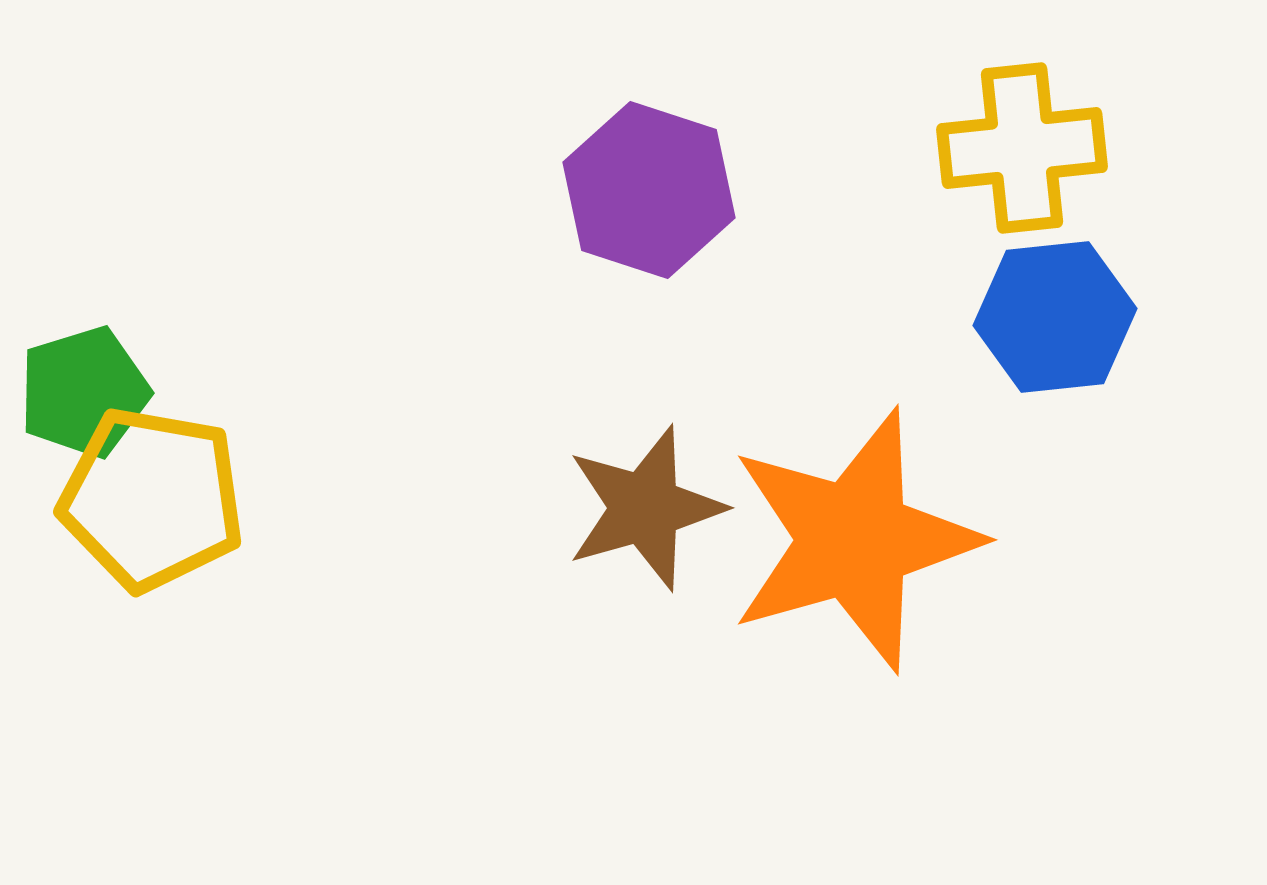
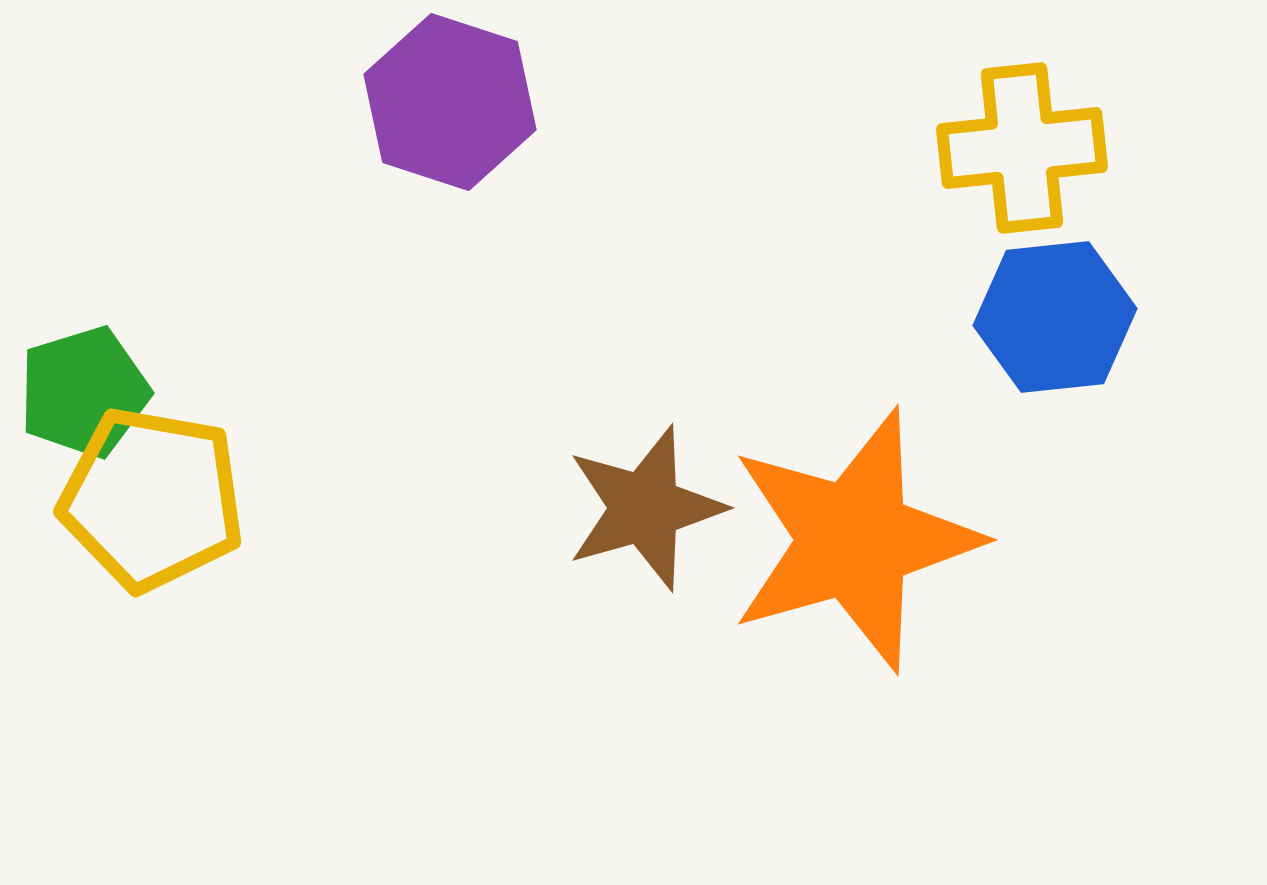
purple hexagon: moved 199 px left, 88 px up
